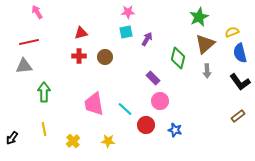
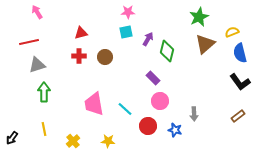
purple arrow: moved 1 px right
green diamond: moved 11 px left, 7 px up
gray triangle: moved 13 px right, 1 px up; rotated 12 degrees counterclockwise
gray arrow: moved 13 px left, 43 px down
red circle: moved 2 px right, 1 px down
